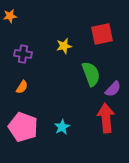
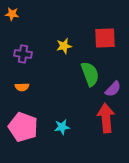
orange star: moved 2 px right, 2 px up; rotated 16 degrees clockwise
red square: moved 3 px right, 4 px down; rotated 10 degrees clockwise
green semicircle: moved 1 px left
orange semicircle: rotated 56 degrees clockwise
cyan star: rotated 21 degrees clockwise
